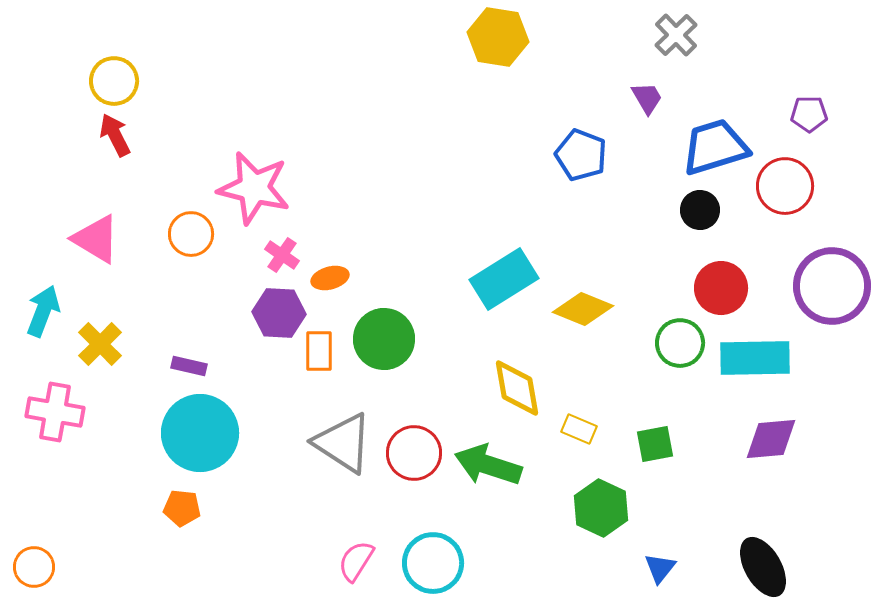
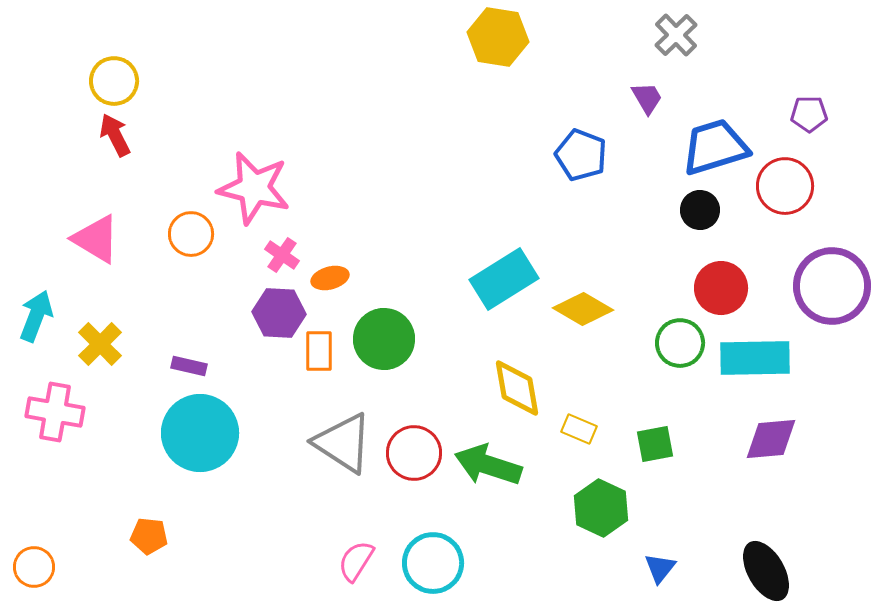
yellow diamond at (583, 309): rotated 8 degrees clockwise
cyan arrow at (43, 311): moved 7 px left, 5 px down
orange pentagon at (182, 508): moved 33 px left, 28 px down
black ellipse at (763, 567): moved 3 px right, 4 px down
